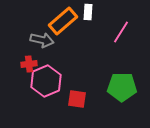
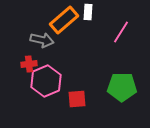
orange rectangle: moved 1 px right, 1 px up
red square: rotated 12 degrees counterclockwise
